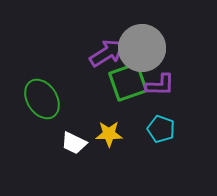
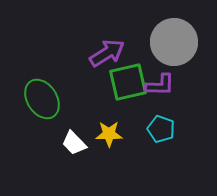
gray circle: moved 32 px right, 6 px up
green square: rotated 6 degrees clockwise
white trapezoid: rotated 20 degrees clockwise
